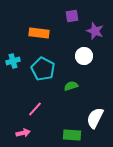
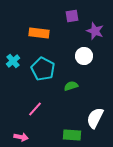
cyan cross: rotated 24 degrees counterclockwise
pink arrow: moved 2 px left, 4 px down; rotated 24 degrees clockwise
